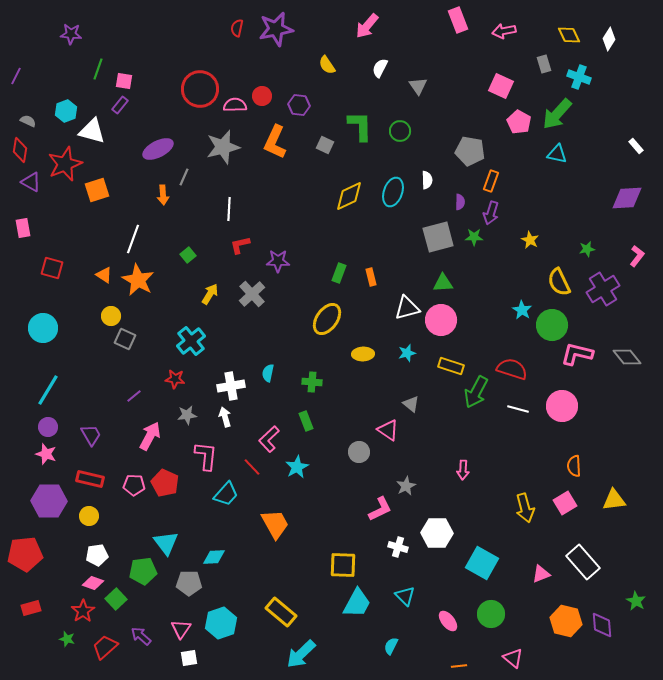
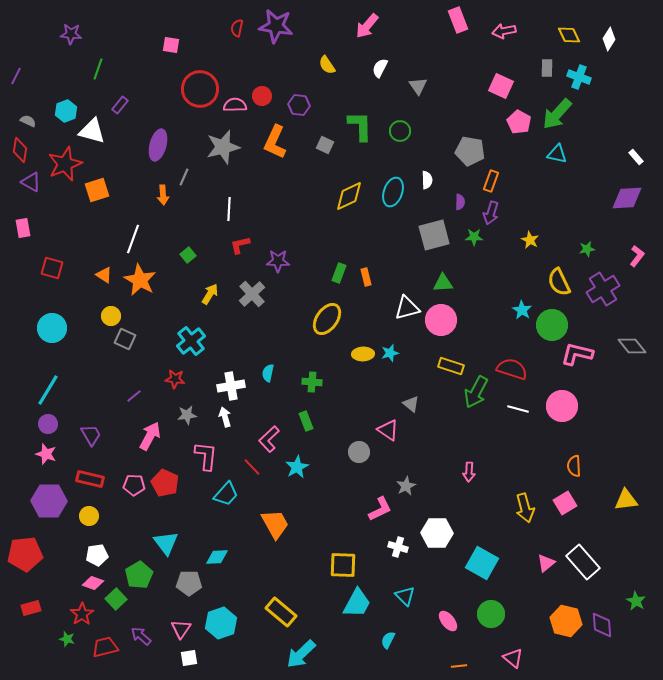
purple star at (276, 29): moved 3 px up; rotated 20 degrees clockwise
gray rectangle at (544, 64): moved 3 px right, 4 px down; rotated 18 degrees clockwise
pink square at (124, 81): moved 47 px right, 36 px up
white rectangle at (636, 146): moved 11 px down
purple ellipse at (158, 149): moved 4 px up; rotated 48 degrees counterclockwise
gray square at (438, 237): moved 4 px left, 2 px up
orange rectangle at (371, 277): moved 5 px left
orange star at (138, 280): moved 2 px right
cyan circle at (43, 328): moved 9 px right
cyan star at (407, 353): moved 17 px left
gray diamond at (627, 357): moved 5 px right, 11 px up
purple circle at (48, 427): moved 3 px up
pink arrow at (463, 470): moved 6 px right, 2 px down
yellow triangle at (614, 500): moved 12 px right
cyan diamond at (214, 557): moved 3 px right
green pentagon at (143, 571): moved 4 px left, 4 px down; rotated 24 degrees counterclockwise
pink triangle at (541, 574): moved 5 px right, 11 px up; rotated 18 degrees counterclockwise
red star at (83, 611): moved 1 px left, 3 px down
cyan semicircle at (391, 646): moved 3 px left, 6 px up
red trapezoid at (105, 647): rotated 28 degrees clockwise
